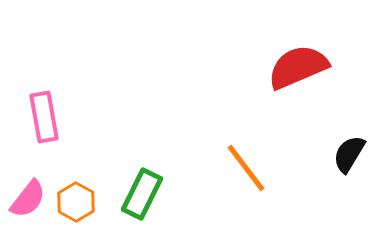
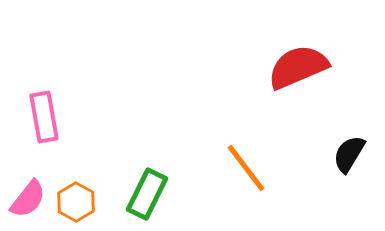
green rectangle: moved 5 px right
